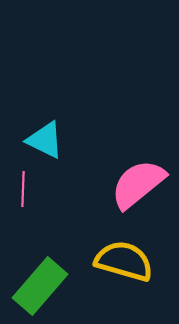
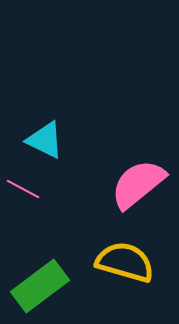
pink line: rotated 64 degrees counterclockwise
yellow semicircle: moved 1 px right, 1 px down
green rectangle: rotated 12 degrees clockwise
